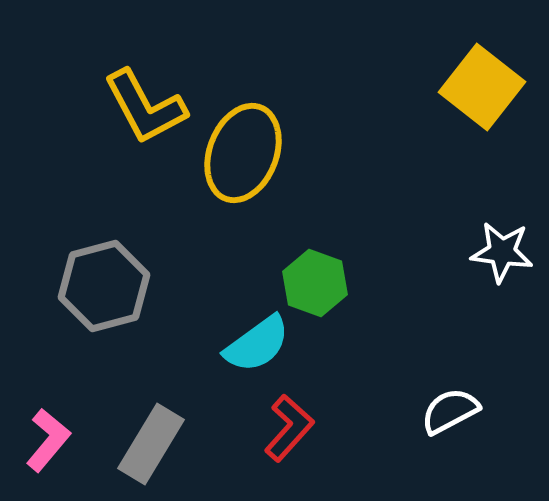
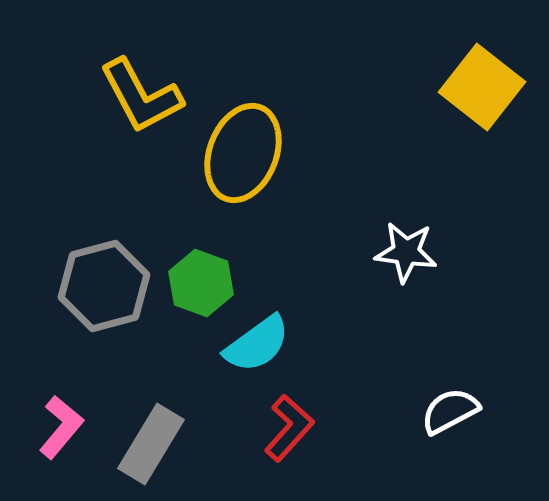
yellow L-shape: moved 4 px left, 11 px up
white star: moved 96 px left
green hexagon: moved 114 px left
pink L-shape: moved 13 px right, 13 px up
